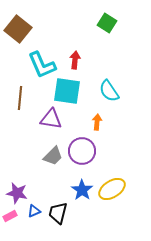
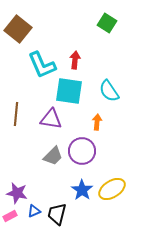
cyan square: moved 2 px right
brown line: moved 4 px left, 16 px down
black trapezoid: moved 1 px left, 1 px down
